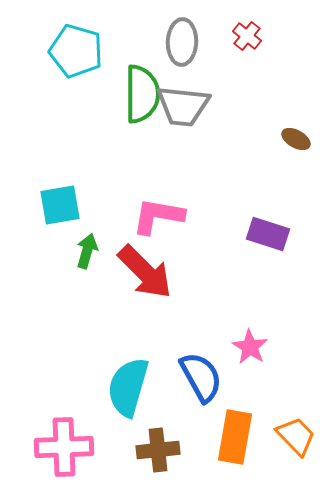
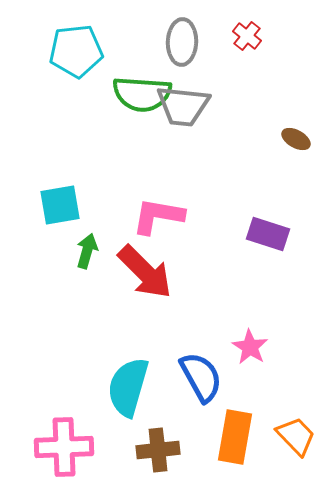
cyan pentagon: rotated 22 degrees counterclockwise
green semicircle: rotated 94 degrees clockwise
